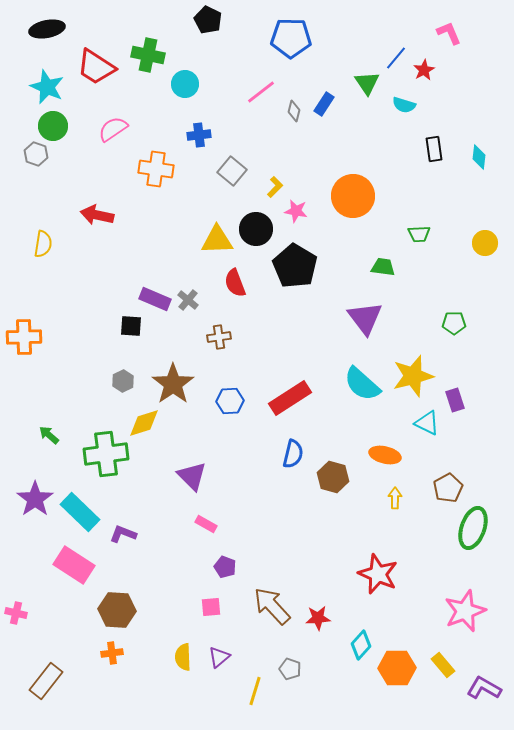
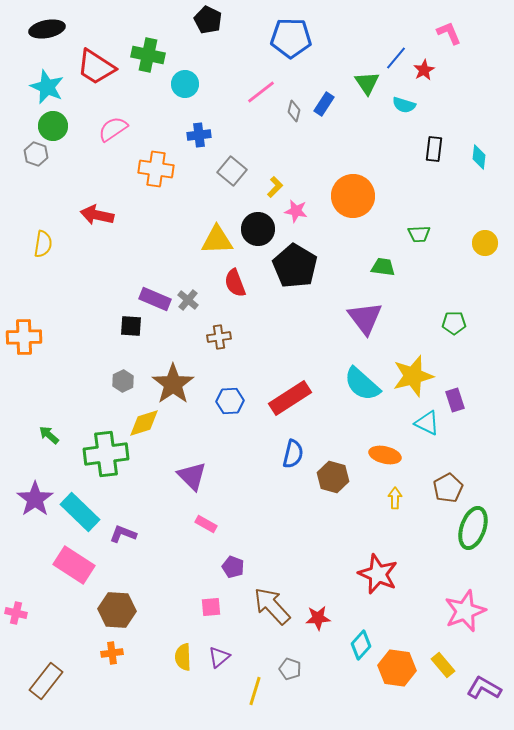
black rectangle at (434, 149): rotated 15 degrees clockwise
black circle at (256, 229): moved 2 px right
purple pentagon at (225, 567): moved 8 px right
orange hexagon at (397, 668): rotated 9 degrees clockwise
